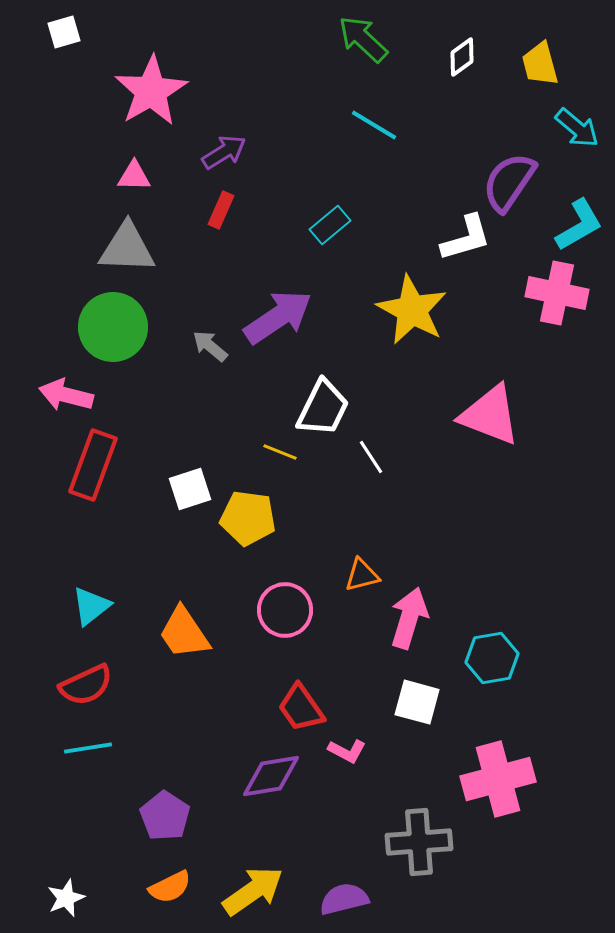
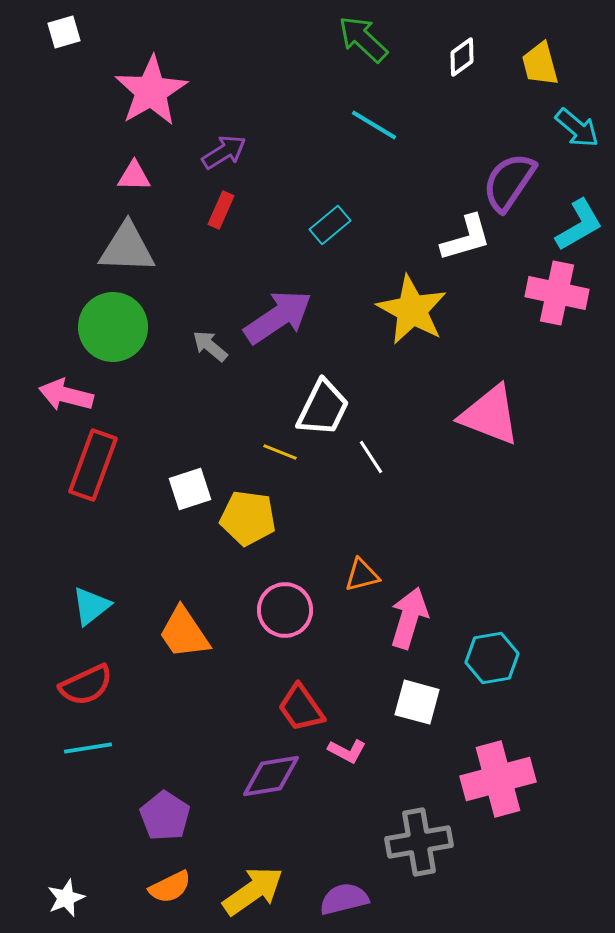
gray cross at (419, 842): rotated 6 degrees counterclockwise
